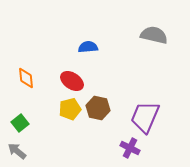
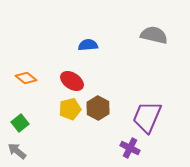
blue semicircle: moved 2 px up
orange diamond: rotated 45 degrees counterclockwise
brown hexagon: rotated 15 degrees clockwise
purple trapezoid: moved 2 px right
